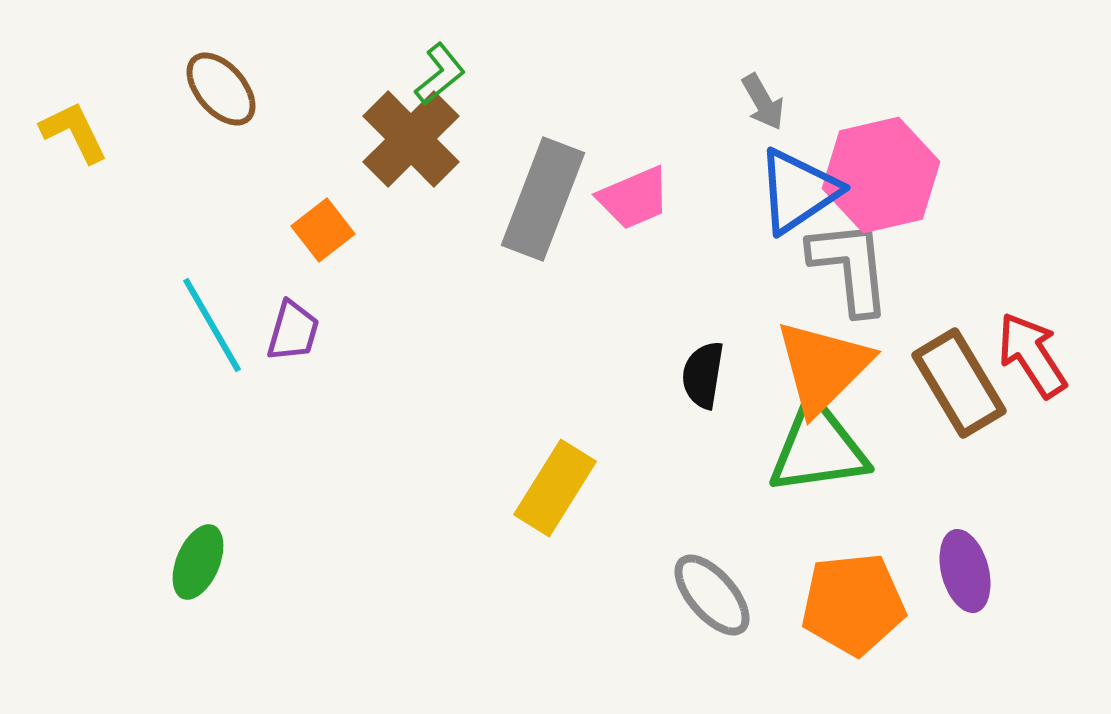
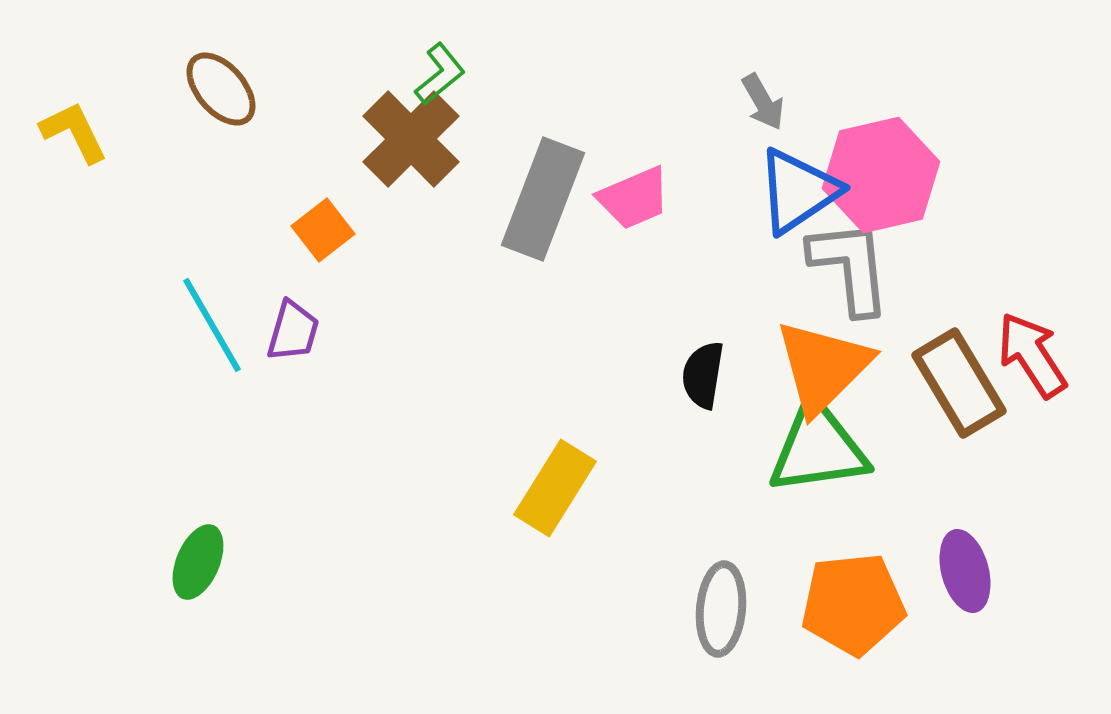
gray ellipse: moved 9 px right, 14 px down; rotated 46 degrees clockwise
